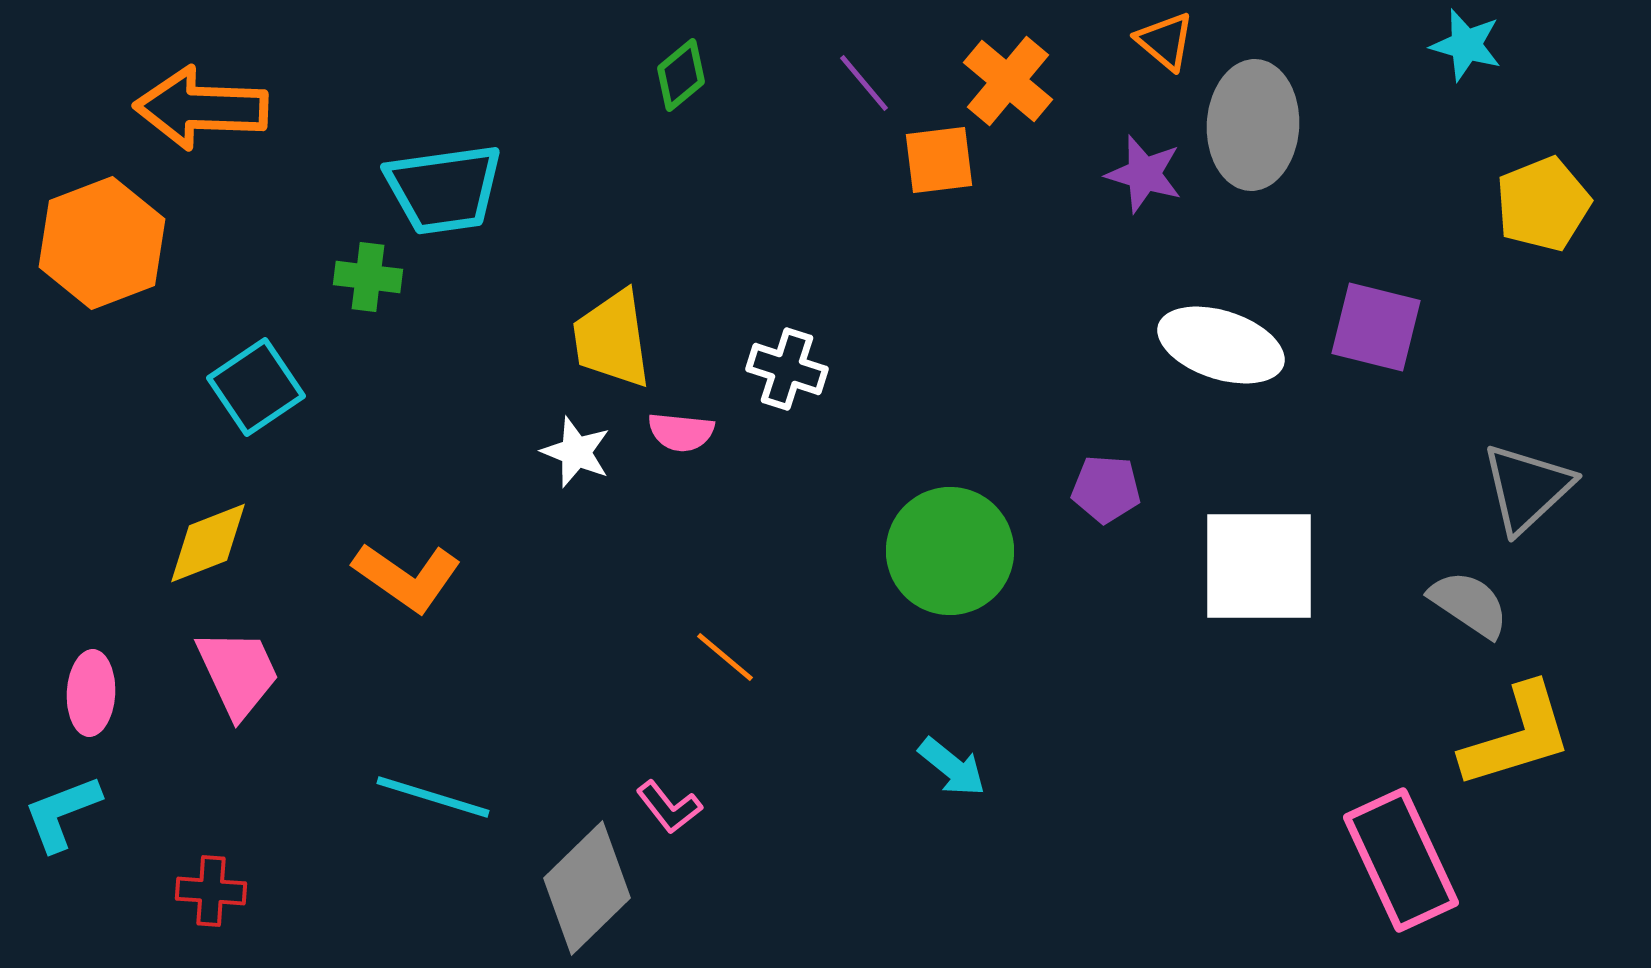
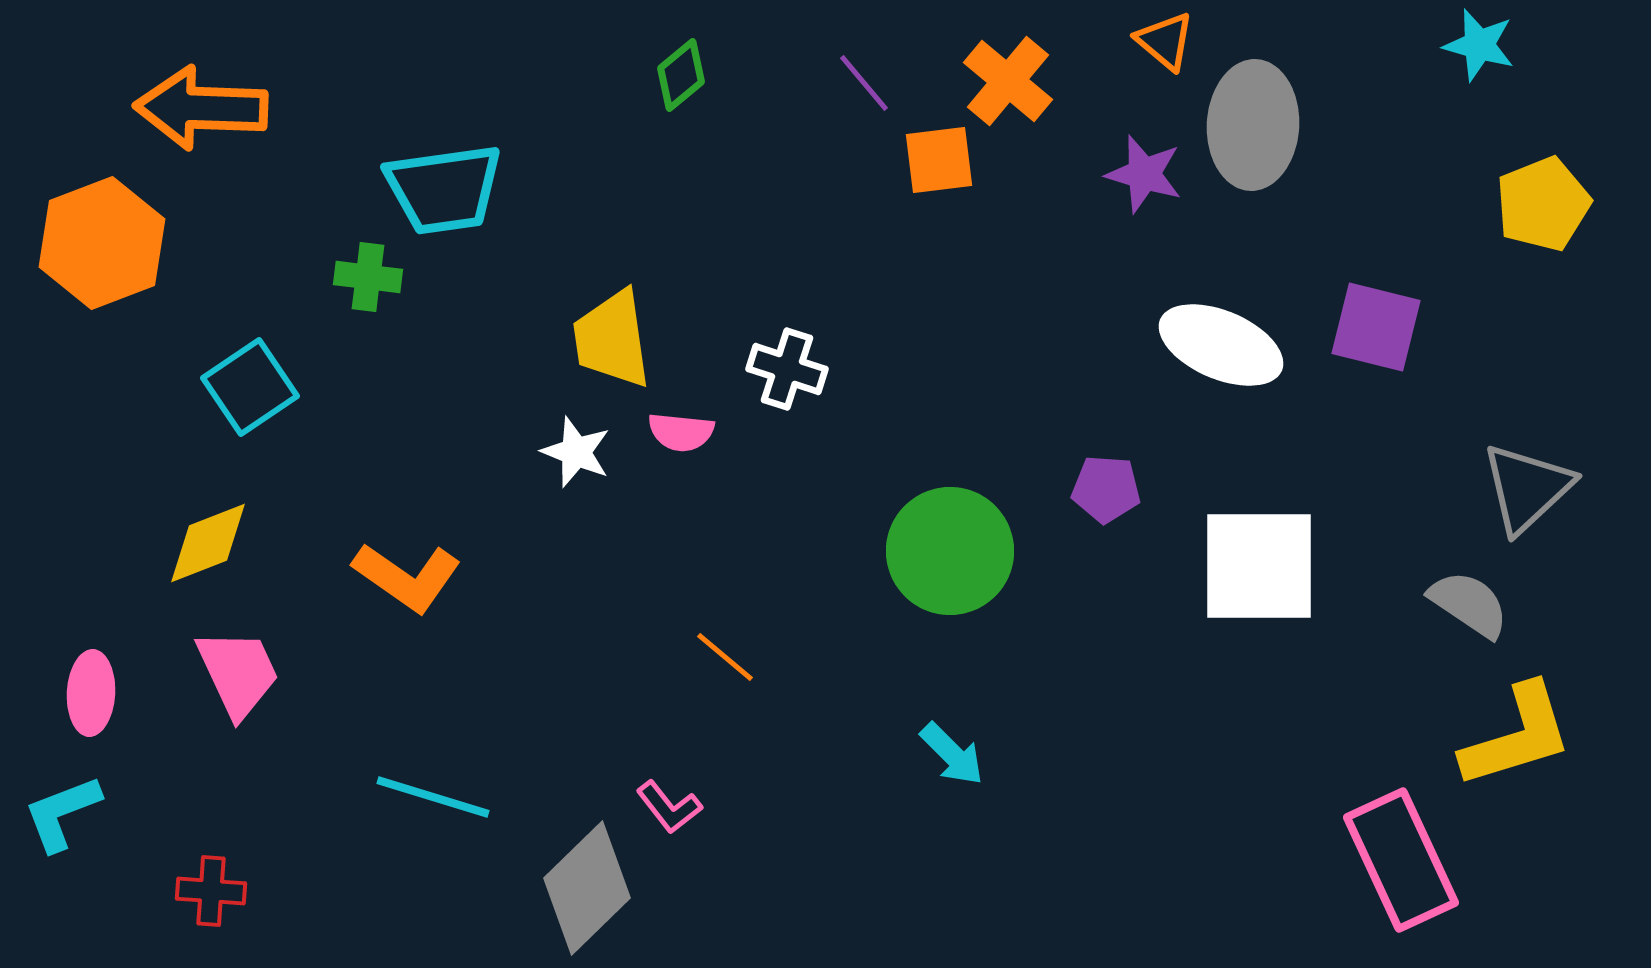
cyan star: moved 13 px right
white ellipse: rotated 5 degrees clockwise
cyan square: moved 6 px left
cyan arrow: moved 13 px up; rotated 6 degrees clockwise
